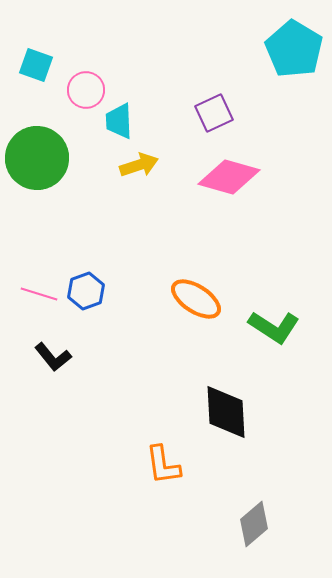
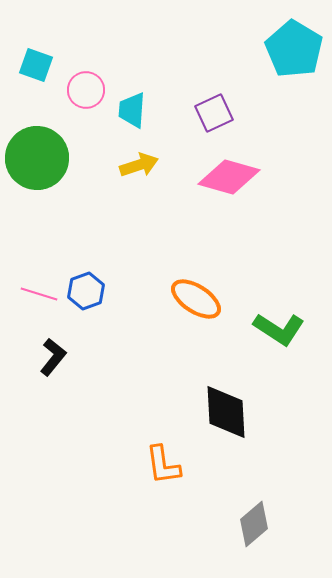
cyan trapezoid: moved 13 px right, 11 px up; rotated 6 degrees clockwise
green L-shape: moved 5 px right, 2 px down
black L-shape: rotated 102 degrees counterclockwise
